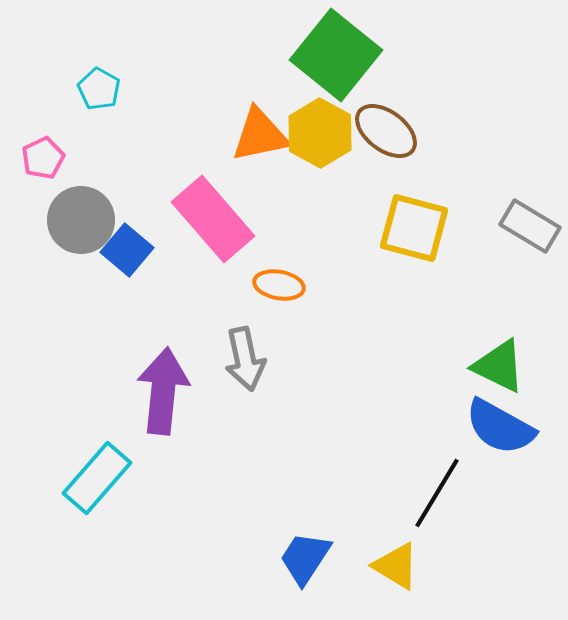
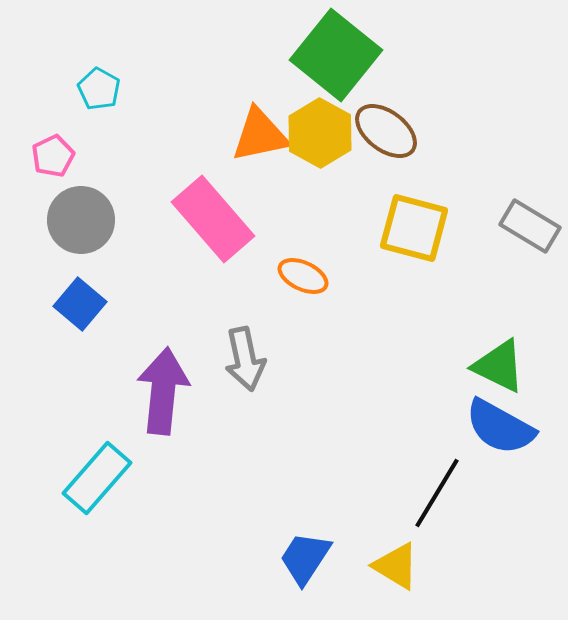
pink pentagon: moved 10 px right, 2 px up
blue square: moved 47 px left, 54 px down
orange ellipse: moved 24 px right, 9 px up; rotated 15 degrees clockwise
